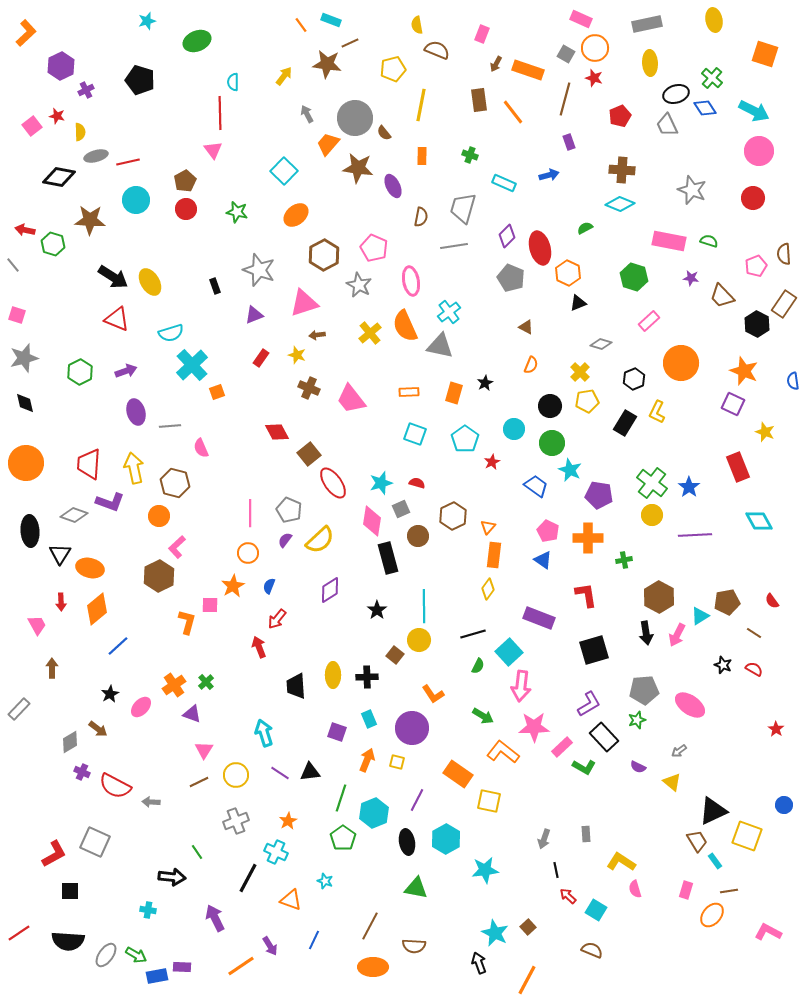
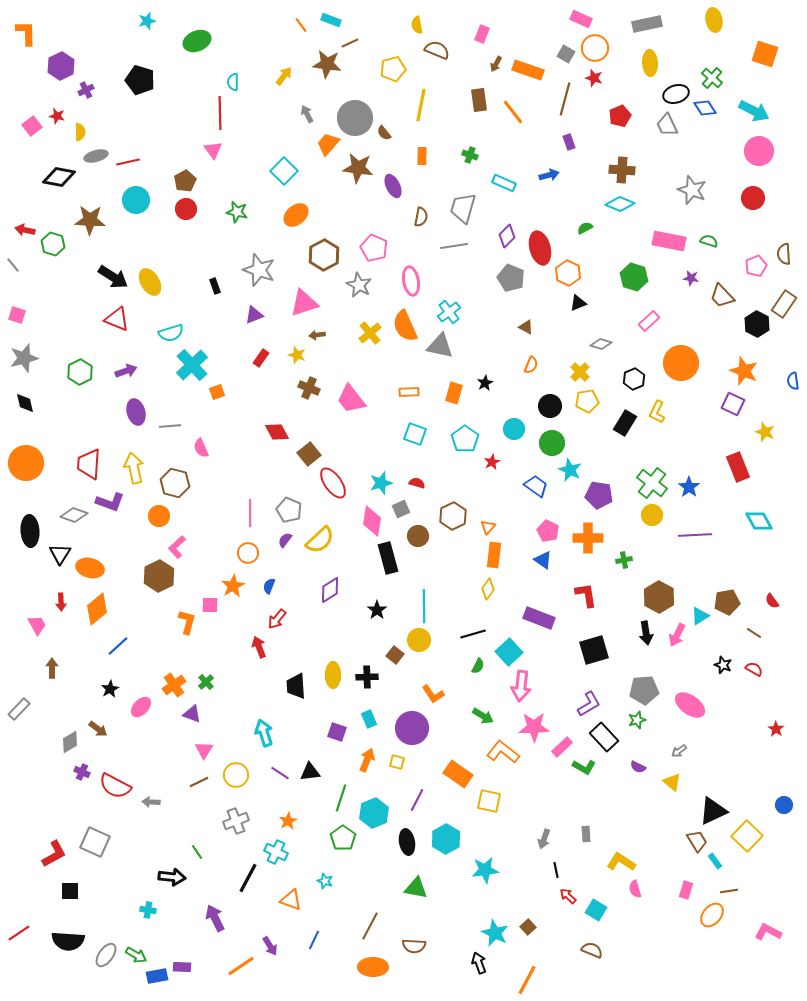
orange L-shape at (26, 33): rotated 48 degrees counterclockwise
black star at (110, 694): moved 5 px up
yellow square at (747, 836): rotated 24 degrees clockwise
